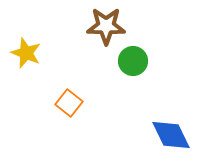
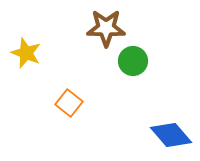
brown star: moved 2 px down
blue diamond: rotated 15 degrees counterclockwise
